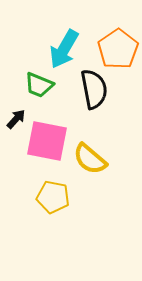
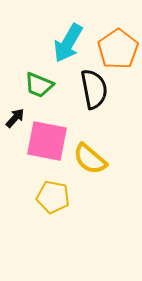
cyan arrow: moved 4 px right, 6 px up
black arrow: moved 1 px left, 1 px up
